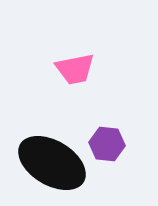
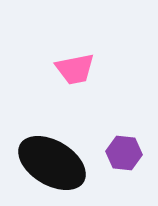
purple hexagon: moved 17 px right, 9 px down
